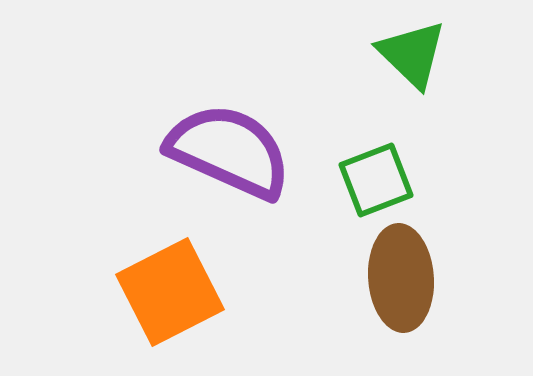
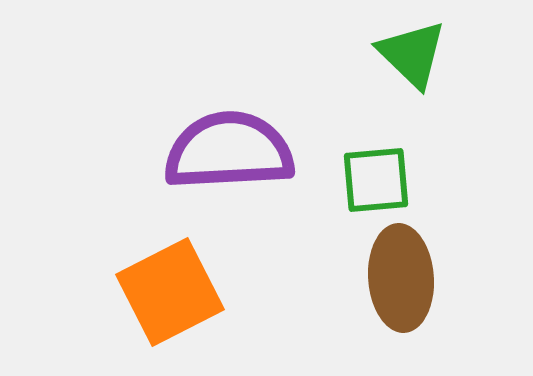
purple semicircle: rotated 27 degrees counterclockwise
green square: rotated 16 degrees clockwise
